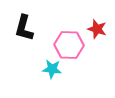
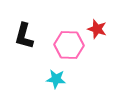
black L-shape: moved 8 px down
cyan star: moved 4 px right, 10 px down
